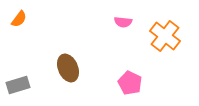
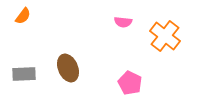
orange semicircle: moved 4 px right, 3 px up
gray rectangle: moved 6 px right, 11 px up; rotated 15 degrees clockwise
